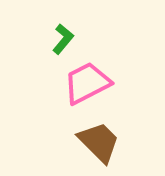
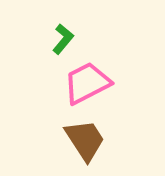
brown trapezoid: moved 14 px left, 2 px up; rotated 12 degrees clockwise
